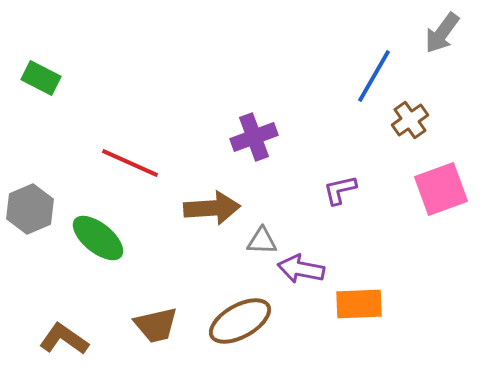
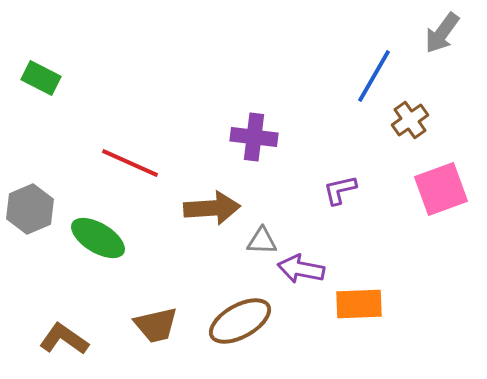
purple cross: rotated 27 degrees clockwise
green ellipse: rotated 8 degrees counterclockwise
